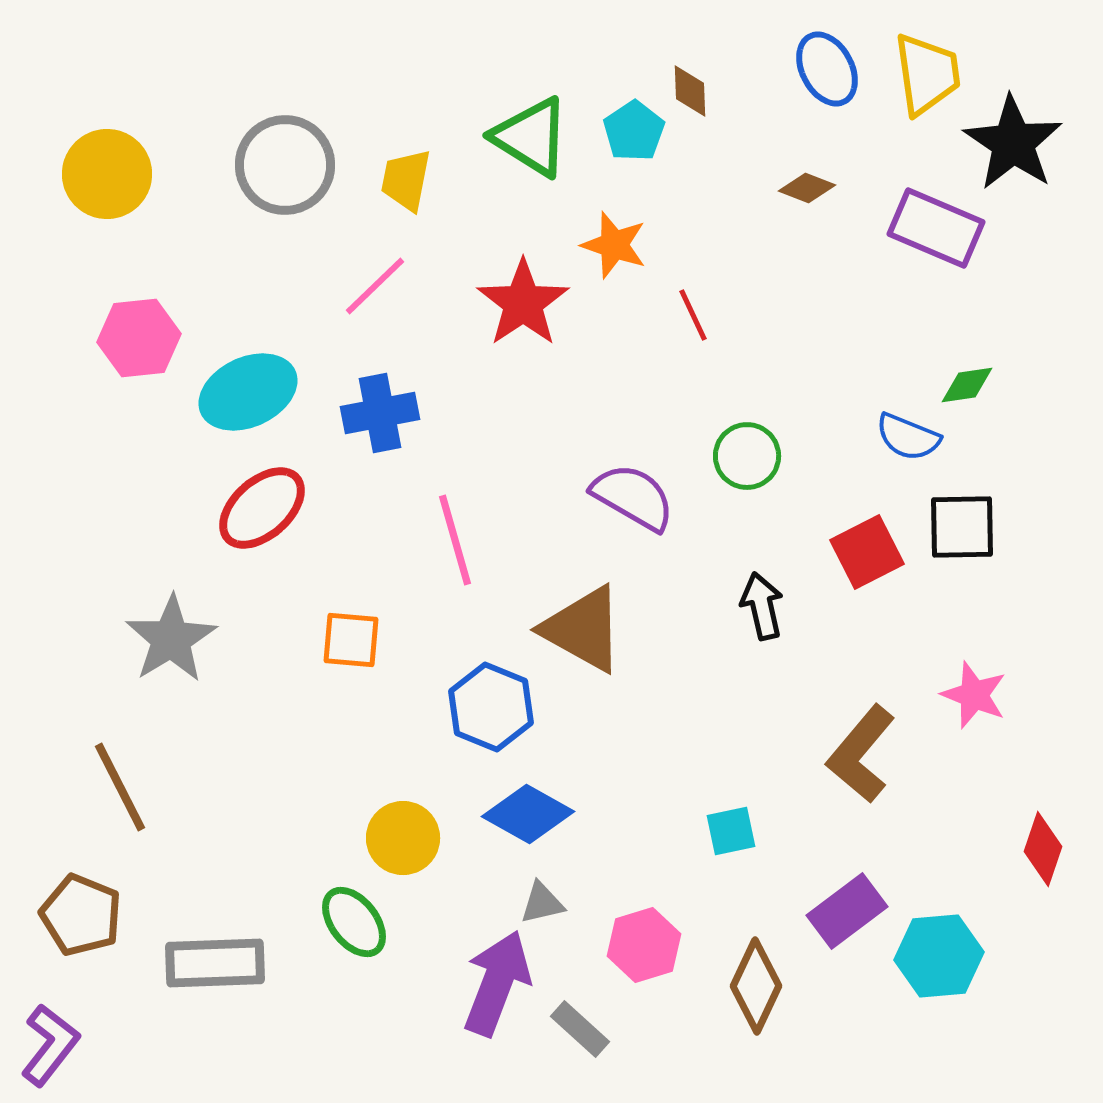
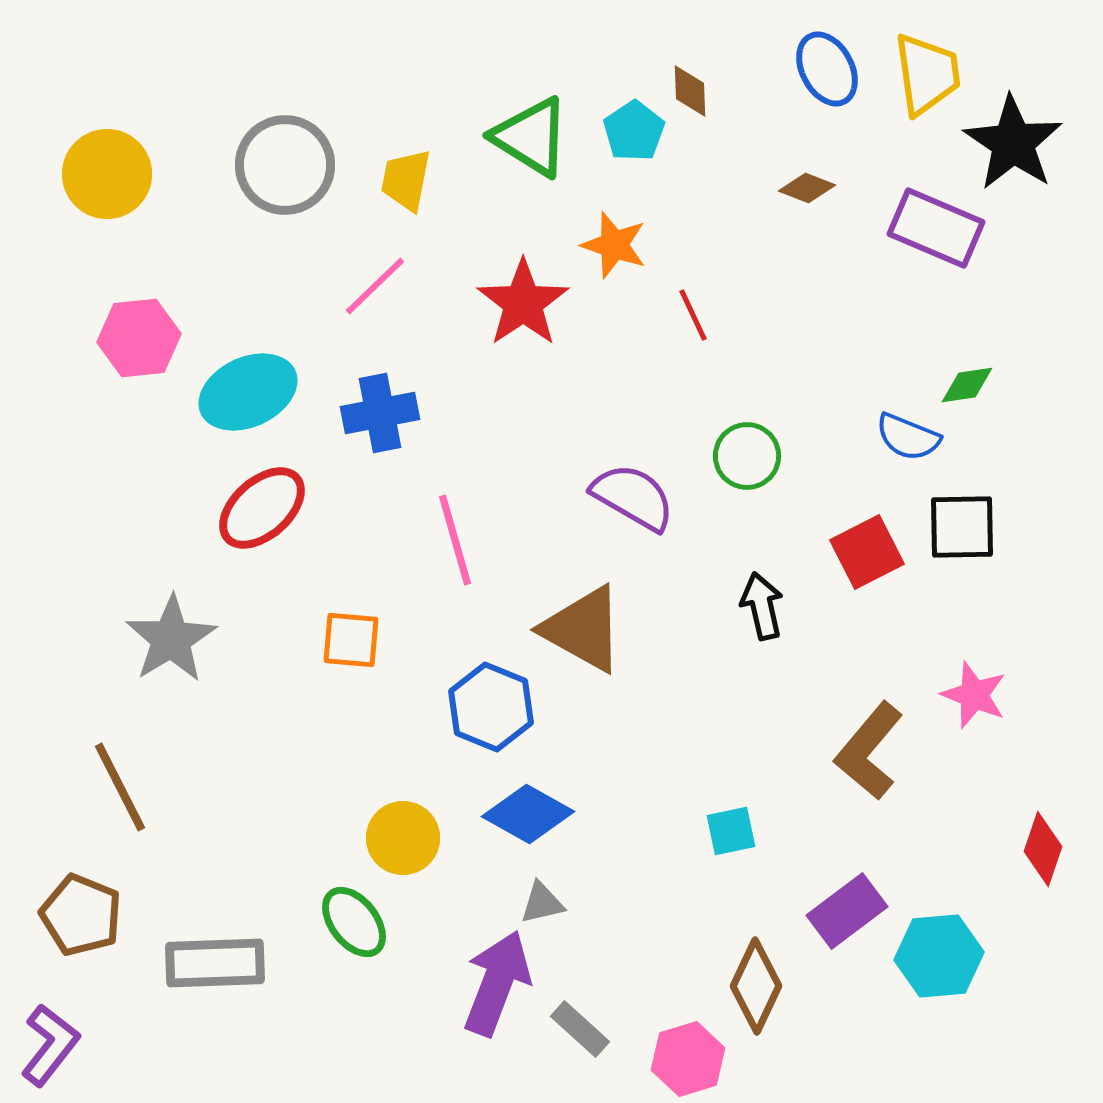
brown L-shape at (861, 754): moved 8 px right, 3 px up
pink hexagon at (644, 945): moved 44 px right, 114 px down
